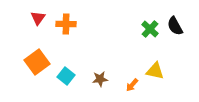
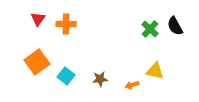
red triangle: moved 1 px down
orange arrow: rotated 32 degrees clockwise
